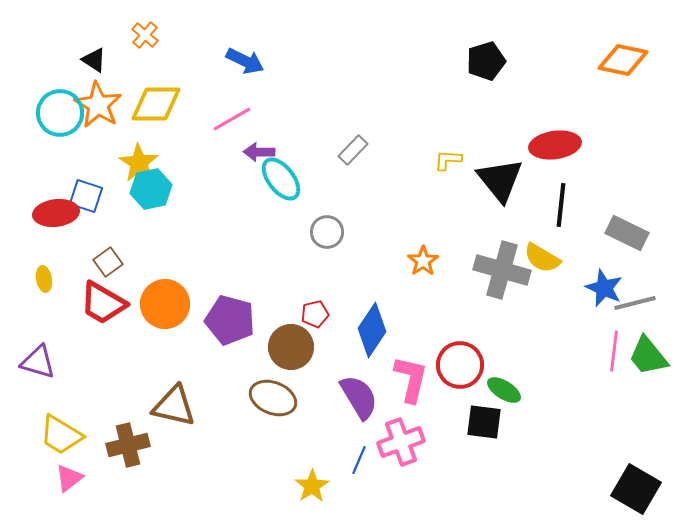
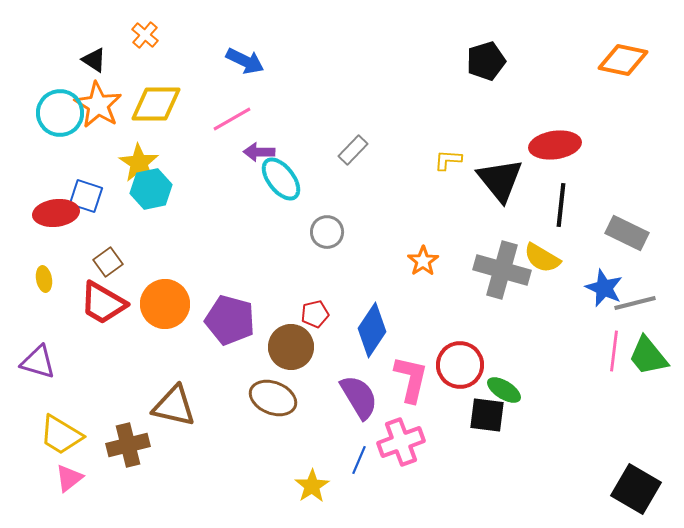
black square at (484, 422): moved 3 px right, 7 px up
